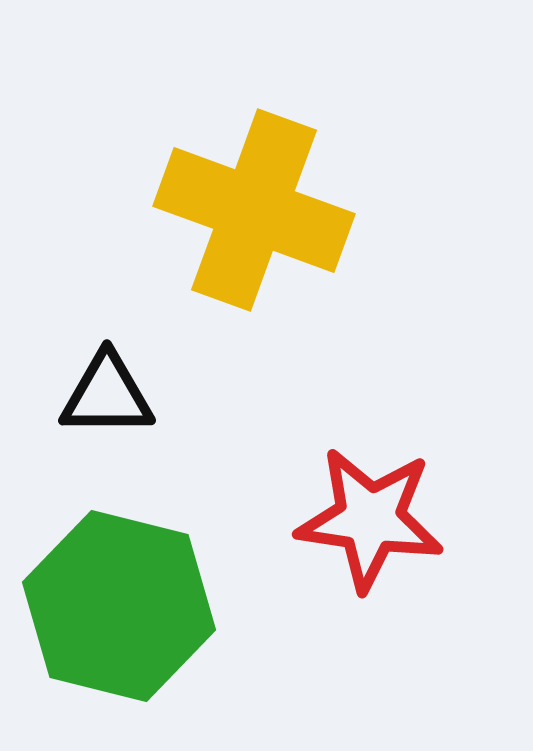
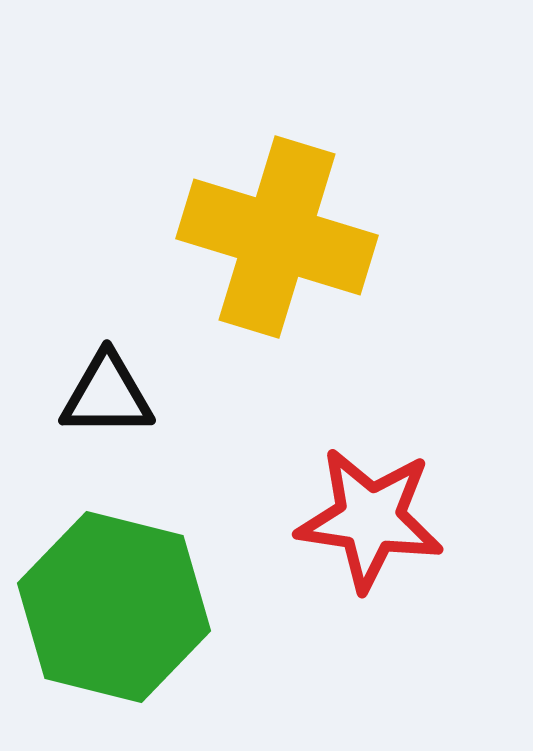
yellow cross: moved 23 px right, 27 px down; rotated 3 degrees counterclockwise
green hexagon: moved 5 px left, 1 px down
